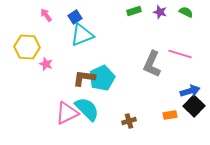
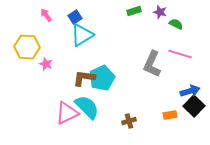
green semicircle: moved 10 px left, 12 px down
cyan triangle: rotated 10 degrees counterclockwise
cyan semicircle: moved 2 px up
